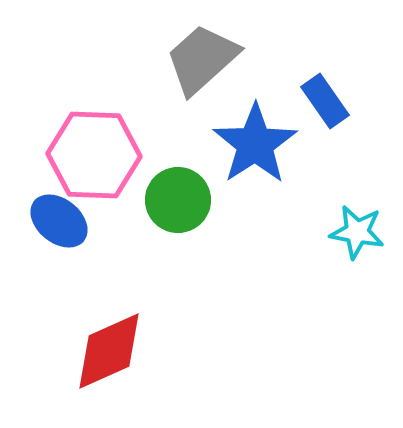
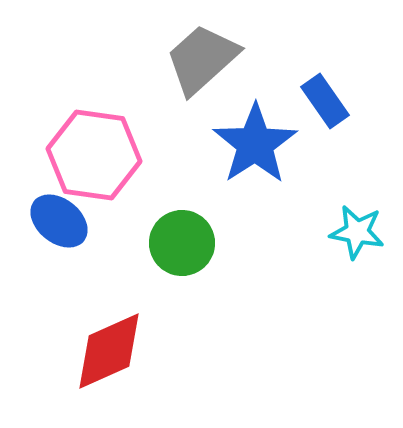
pink hexagon: rotated 6 degrees clockwise
green circle: moved 4 px right, 43 px down
